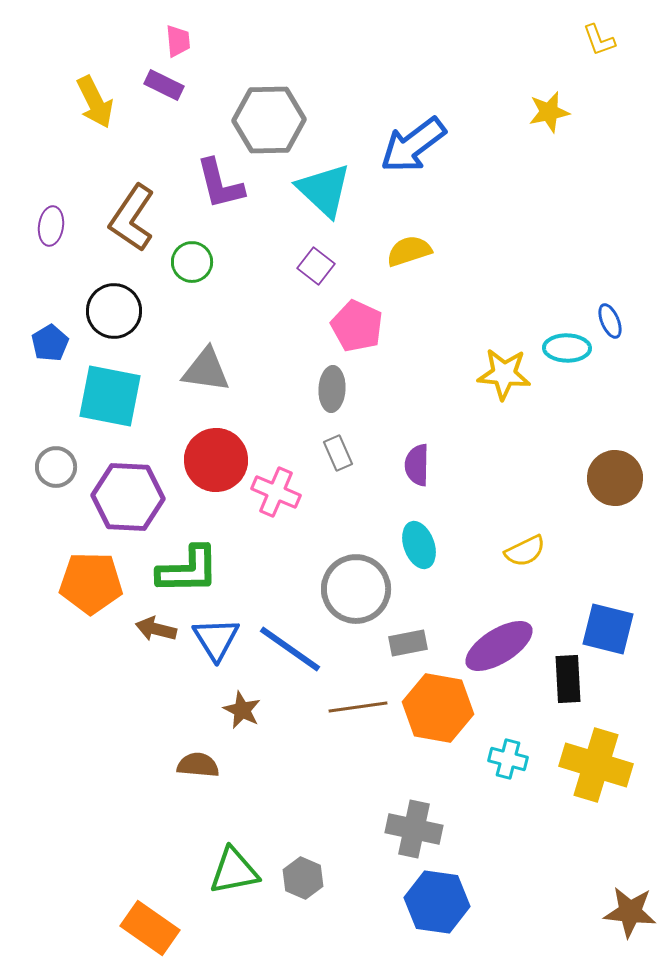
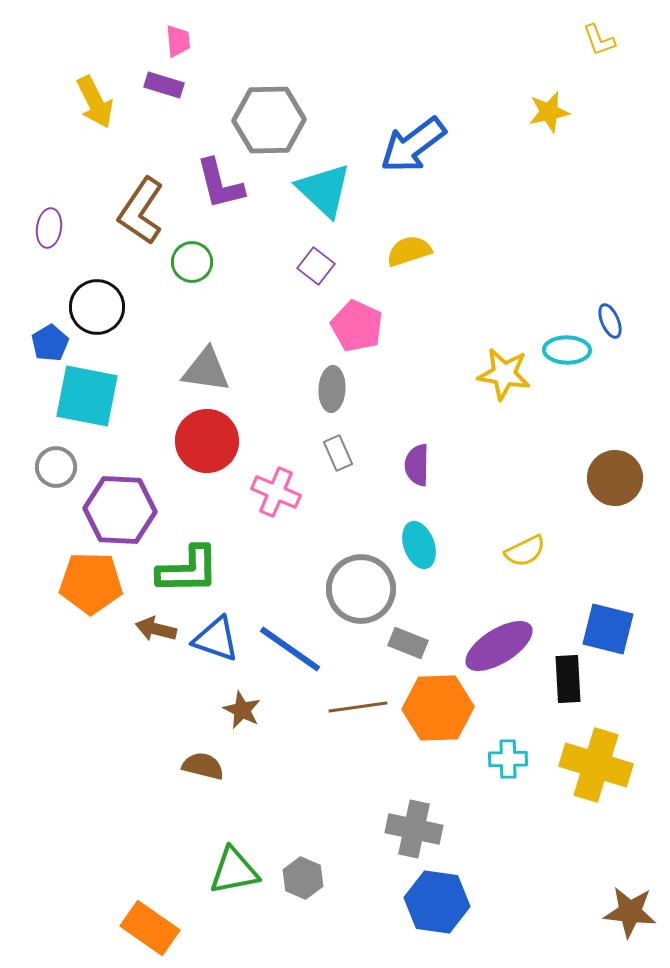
purple rectangle at (164, 85): rotated 9 degrees counterclockwise
brown L-shape at (132, 218): moved 9 px right, 7 px up
purple ellipse at (51, 226): moved 2 px left, 2 px down
black circle at (114, 311): moved 17 px left, 4 px up
cyan ellipse at (567, 348): moved 2 px down
yellow star at (504, 374): rotated 4 degrees clockwise
cyan square at (110, 396): moved 23 px left
red circle at (216, 460): moved 9 px left, 19 px up
purple hexagon at (128, 497): moved 8 px left, 13 px down
gray circle at (356, 589): moved 5 px right
blue triangle at (216, 639): rotated 39 degrees counterclockwise
gray rectangle at (408, 643): rotated 33 degrees clockwise
orange hexagon at (438, 708): rotated 12 degrees counterclockwise
cyan cross at (508, 759): rotated 15 degrees counterclockwise
brown semicircle at (198, 765): moved 5 px right, 1 px down; rotated 9 degrees clockwise
